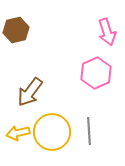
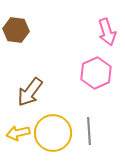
brown hexagon: rotated 20 degrees clockwise
yellow circle: moved 1 px right, 1 px down
